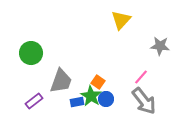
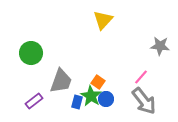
yellow triangle: moved 18 px left
blue rectangle: rotated 64 degrees counterclockwise
